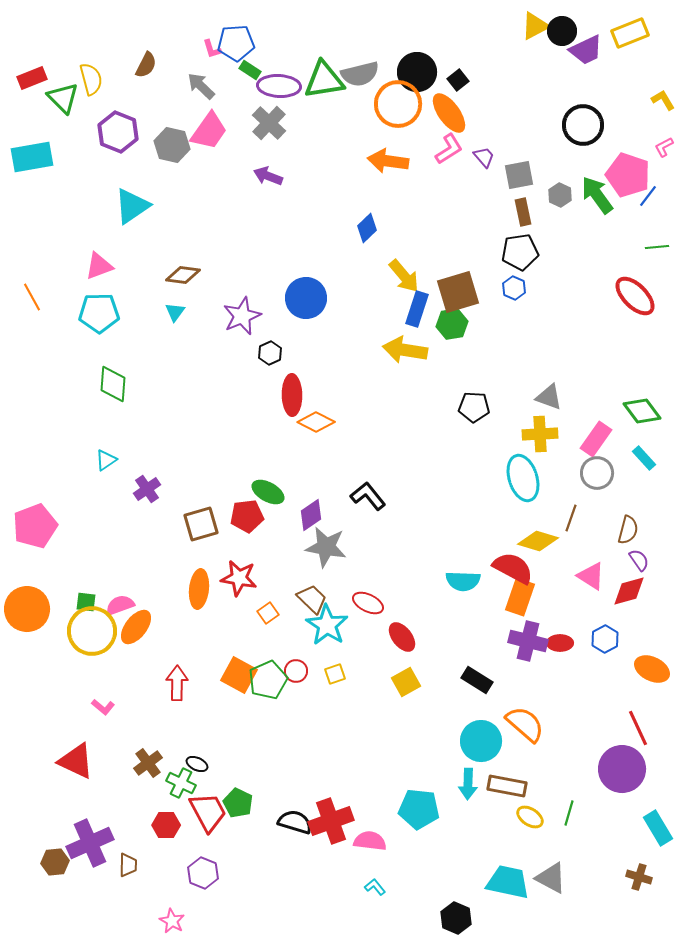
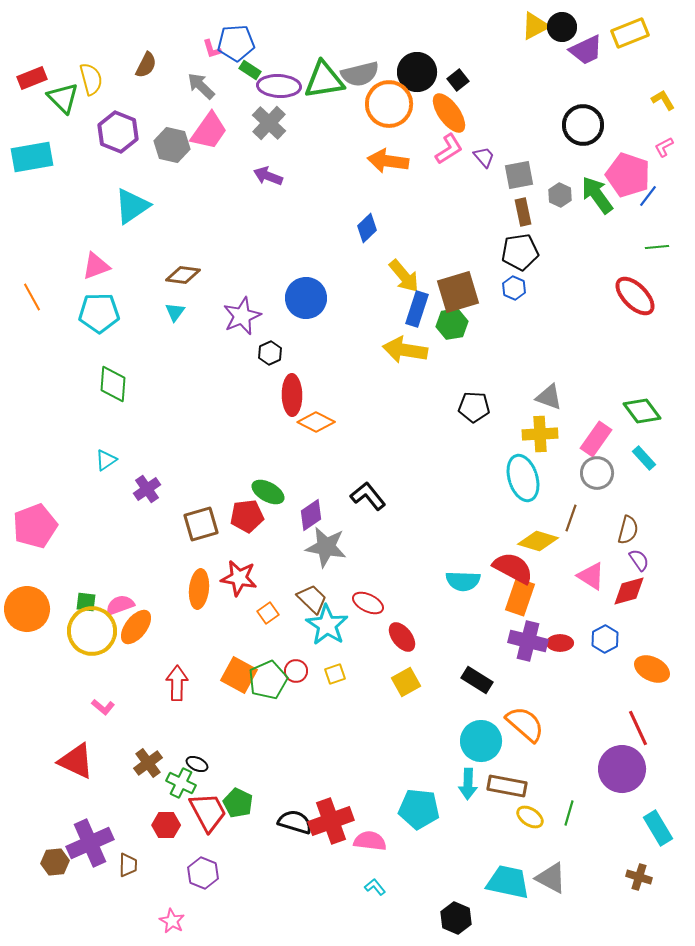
black circle at (562, 31): moved 4 px up
orange circle at (398, 104): moved 9 px left
pink triangle at (99, 266): moved 3 px left
